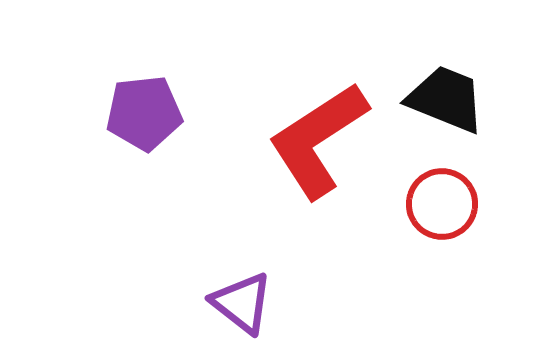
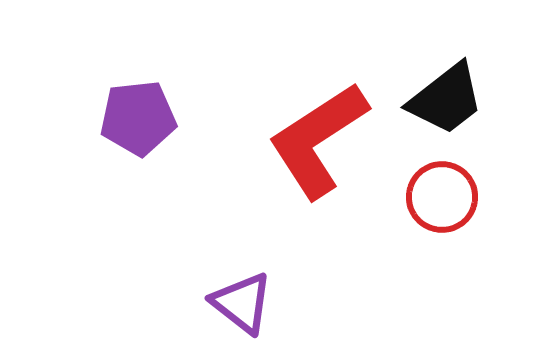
black trapezoid: rotated 120 degrees clockwise
purple pentagon: moved 6 px left, 5 px down
red circle: moved 7 px up
